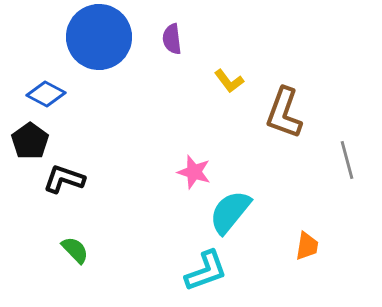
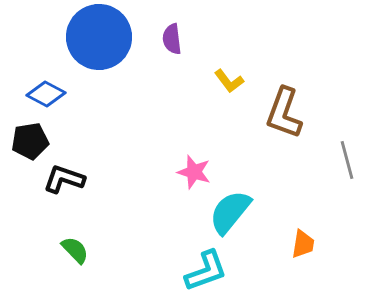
black pentagon: rotated 27 degrees clockwise
orange trapezoid: moved 4 px left, 2 px up
